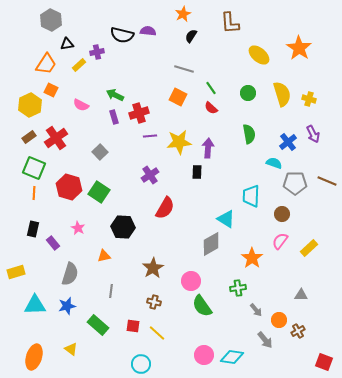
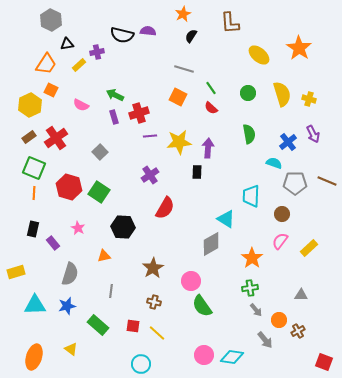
green cross at (238, 288): moved 12 px right
